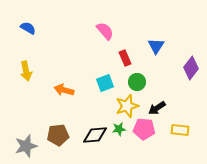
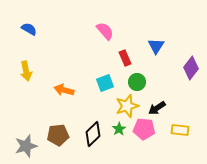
blue semicircle: moved 1 px right, 1 px down
green star: rotated 24 degrees counterclockwise
black diamond: moved 2 px left, 1 px up; rotated 40 degrees counterclockwise
